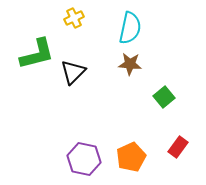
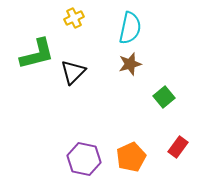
brown star: rotated 20 degrees counterclockwise
